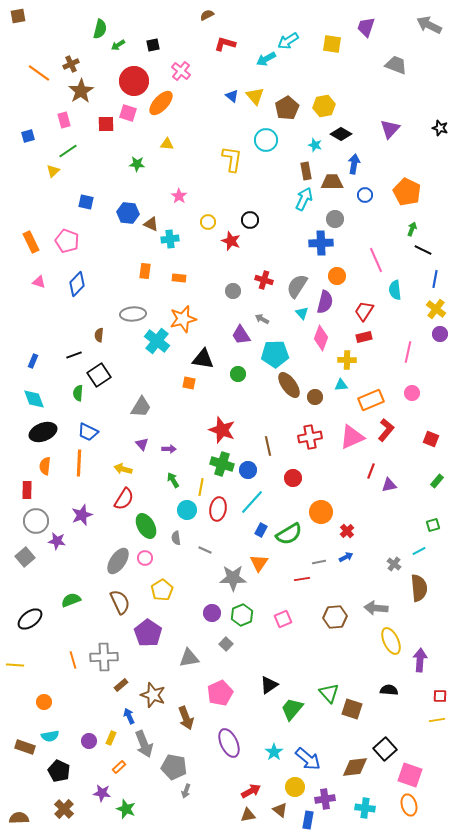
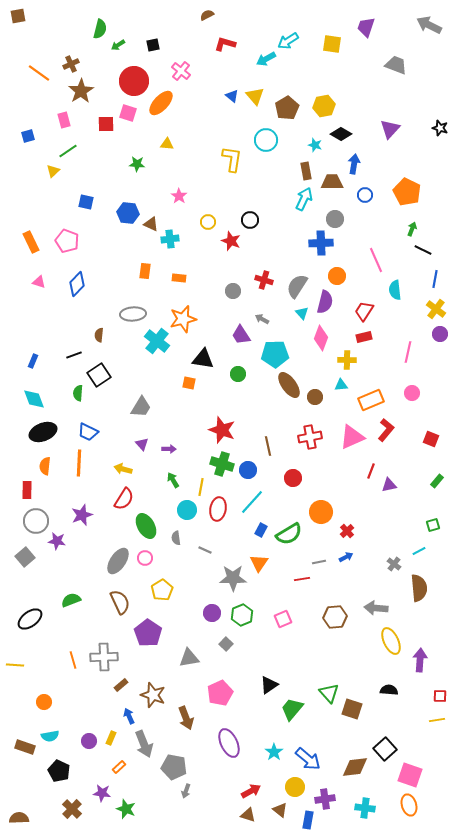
brown cross at (64, 809): moved 8 px right
brown triangle at (248, 815): rotated 28 degrees clockwise
